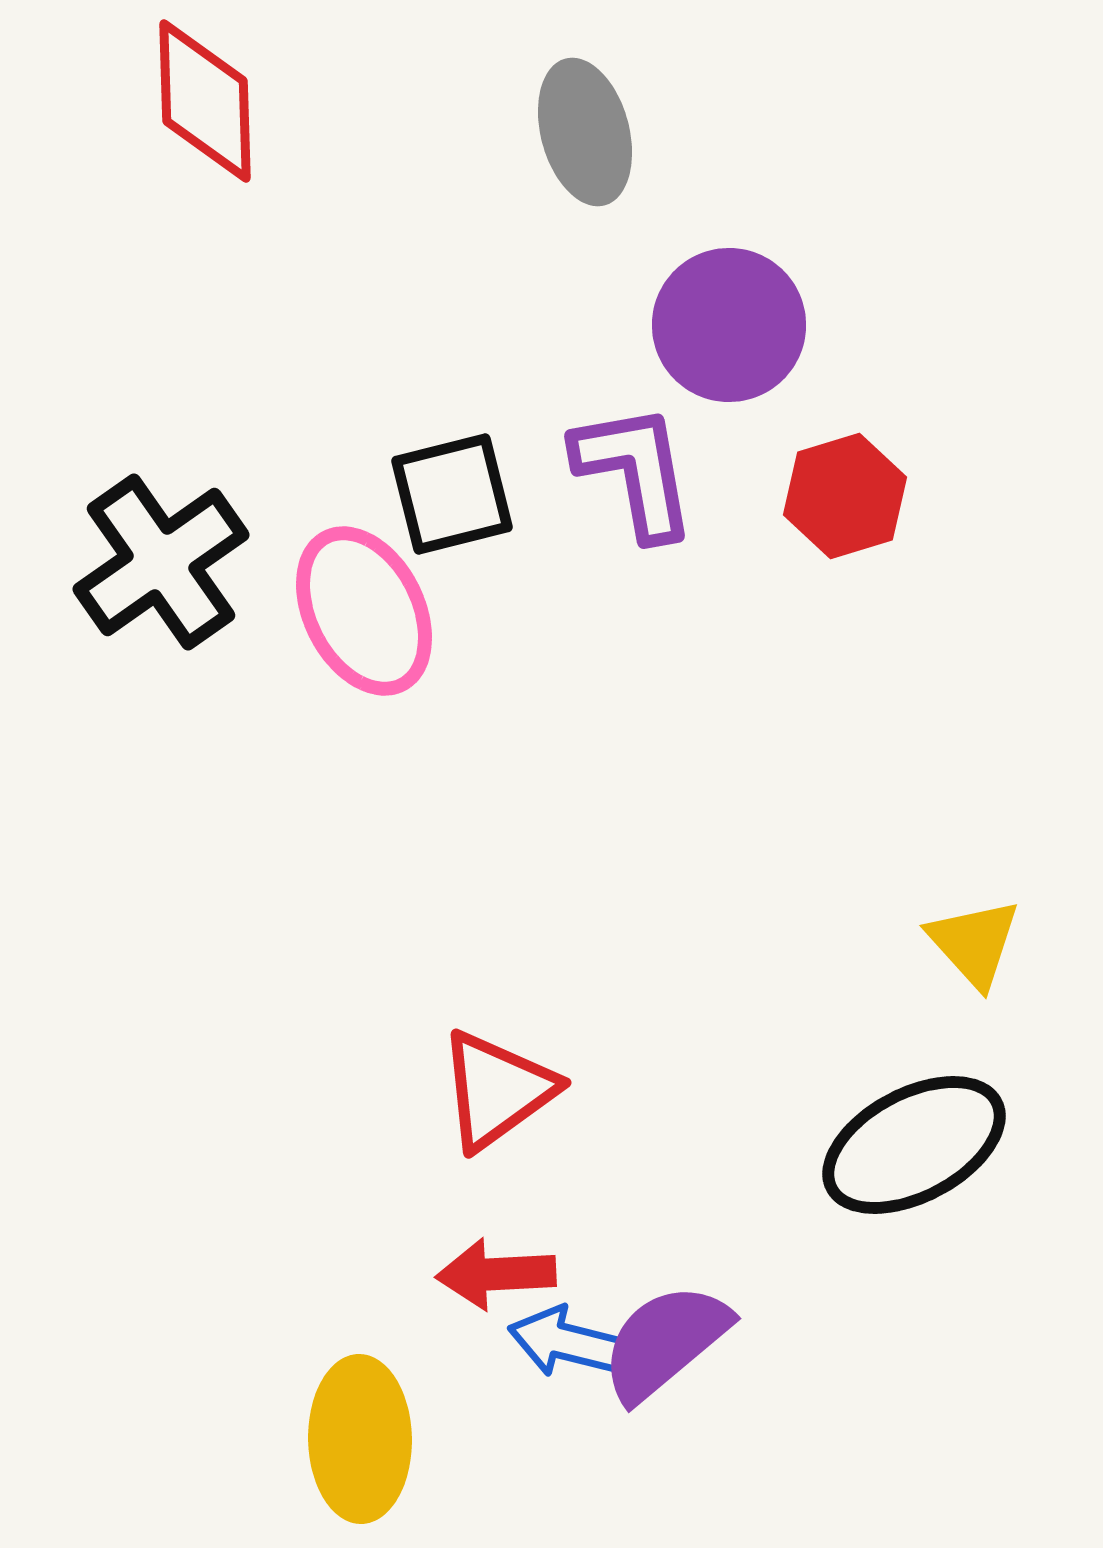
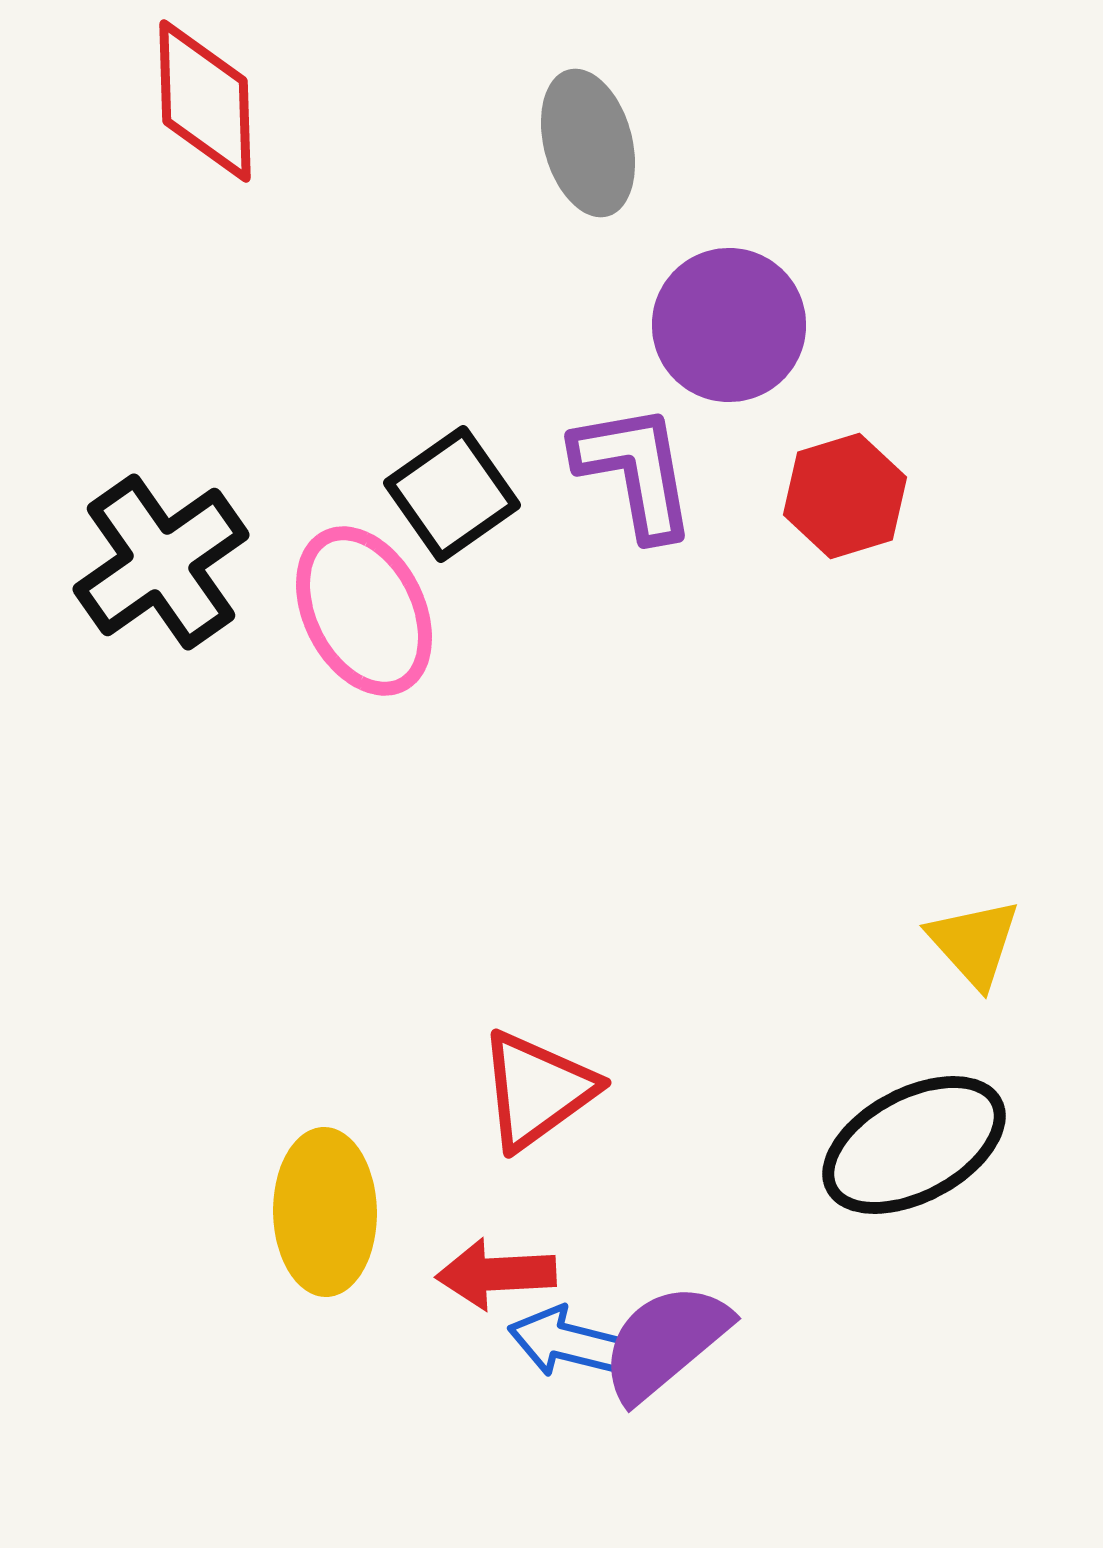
gray ellipse: moved 3 px right, 11 px down
black square: rotated 21 degrees counterclockwise
red triangle: moved 40 px right
yellow ellipse: moved 35 px left, 227 px up
